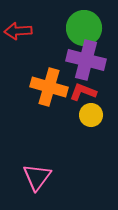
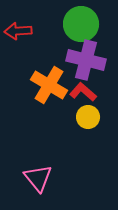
green circle: moved 3 px left, 4 px up
orange cross: moved 2 px up; rotated 15 degrees clockwise
red L-shape: rotated 20 degrees clockwise
yellow circle: moved 3 px left, 2 px down
pink triangle: moved 1 px right, 1 px down; rotated 16 degrees counterclockwise
